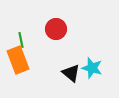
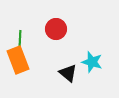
green line: moved 1 px left, 2 px up; rotated 14 degrees clockwise
cyan star: moved 6 px up
black triangle: moved 3 px left
